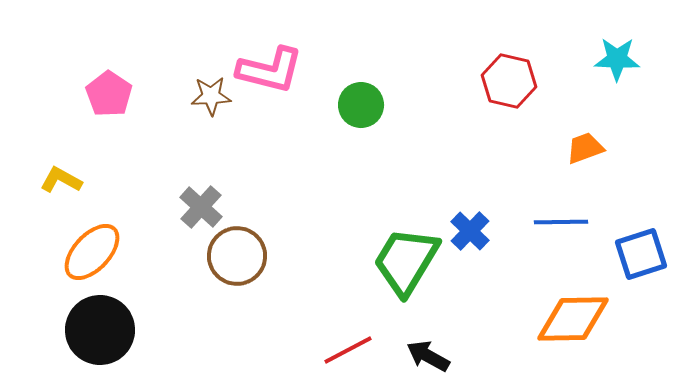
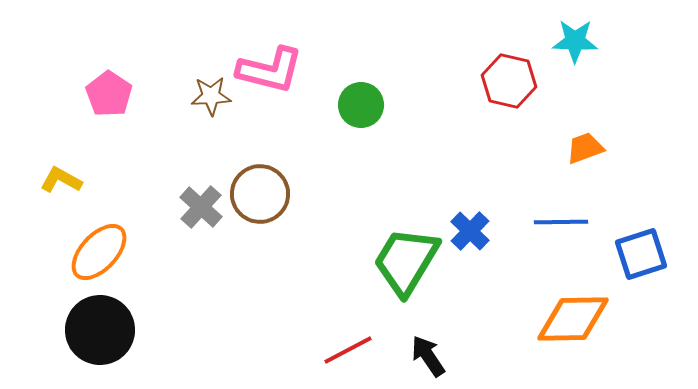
cyan star: moved 42 px left, 18 px up
orange ellipse: moved 7 px right
brown circle: moved 23 px right, 62 px up
black arrow: rotated 27 degrees clockwise
